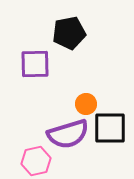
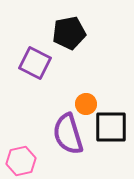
purple square: moved 1 px up; rotated 28 degrees clockwise
black square: moved 1 px right, 1 px up
purple semicircle: rotated 90 degrees clockwise
pink hexagon: moved 15 px left
